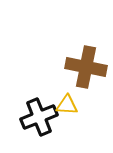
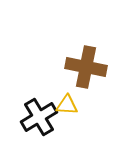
black cross: rotated 9 degrees counterclockwise
